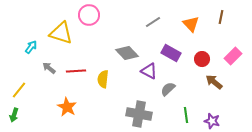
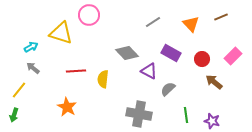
brown line: rotated 56 degrees clockwise
cyan arrow: rotated 24 degrees clockwise
gray arrow: moved 16 px left
